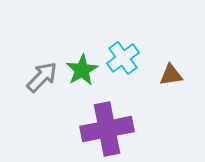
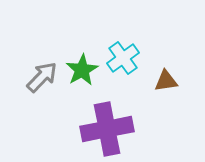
brown triangle: moved 5 px left, 6 px down
